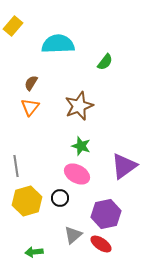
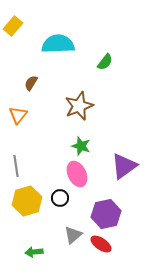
orange triangle: moved 12 px left, 8 px down
pink ellipse: rotated 35 degrees clockwise
